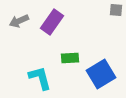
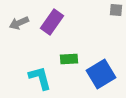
gray arrow: moved 2 px down
green rectangle: moved 1 px left, 1 px down
